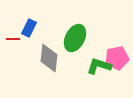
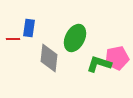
blue rectangle: rotated 18 degrees counterclockwise
green L-shape: moved 2 px up
